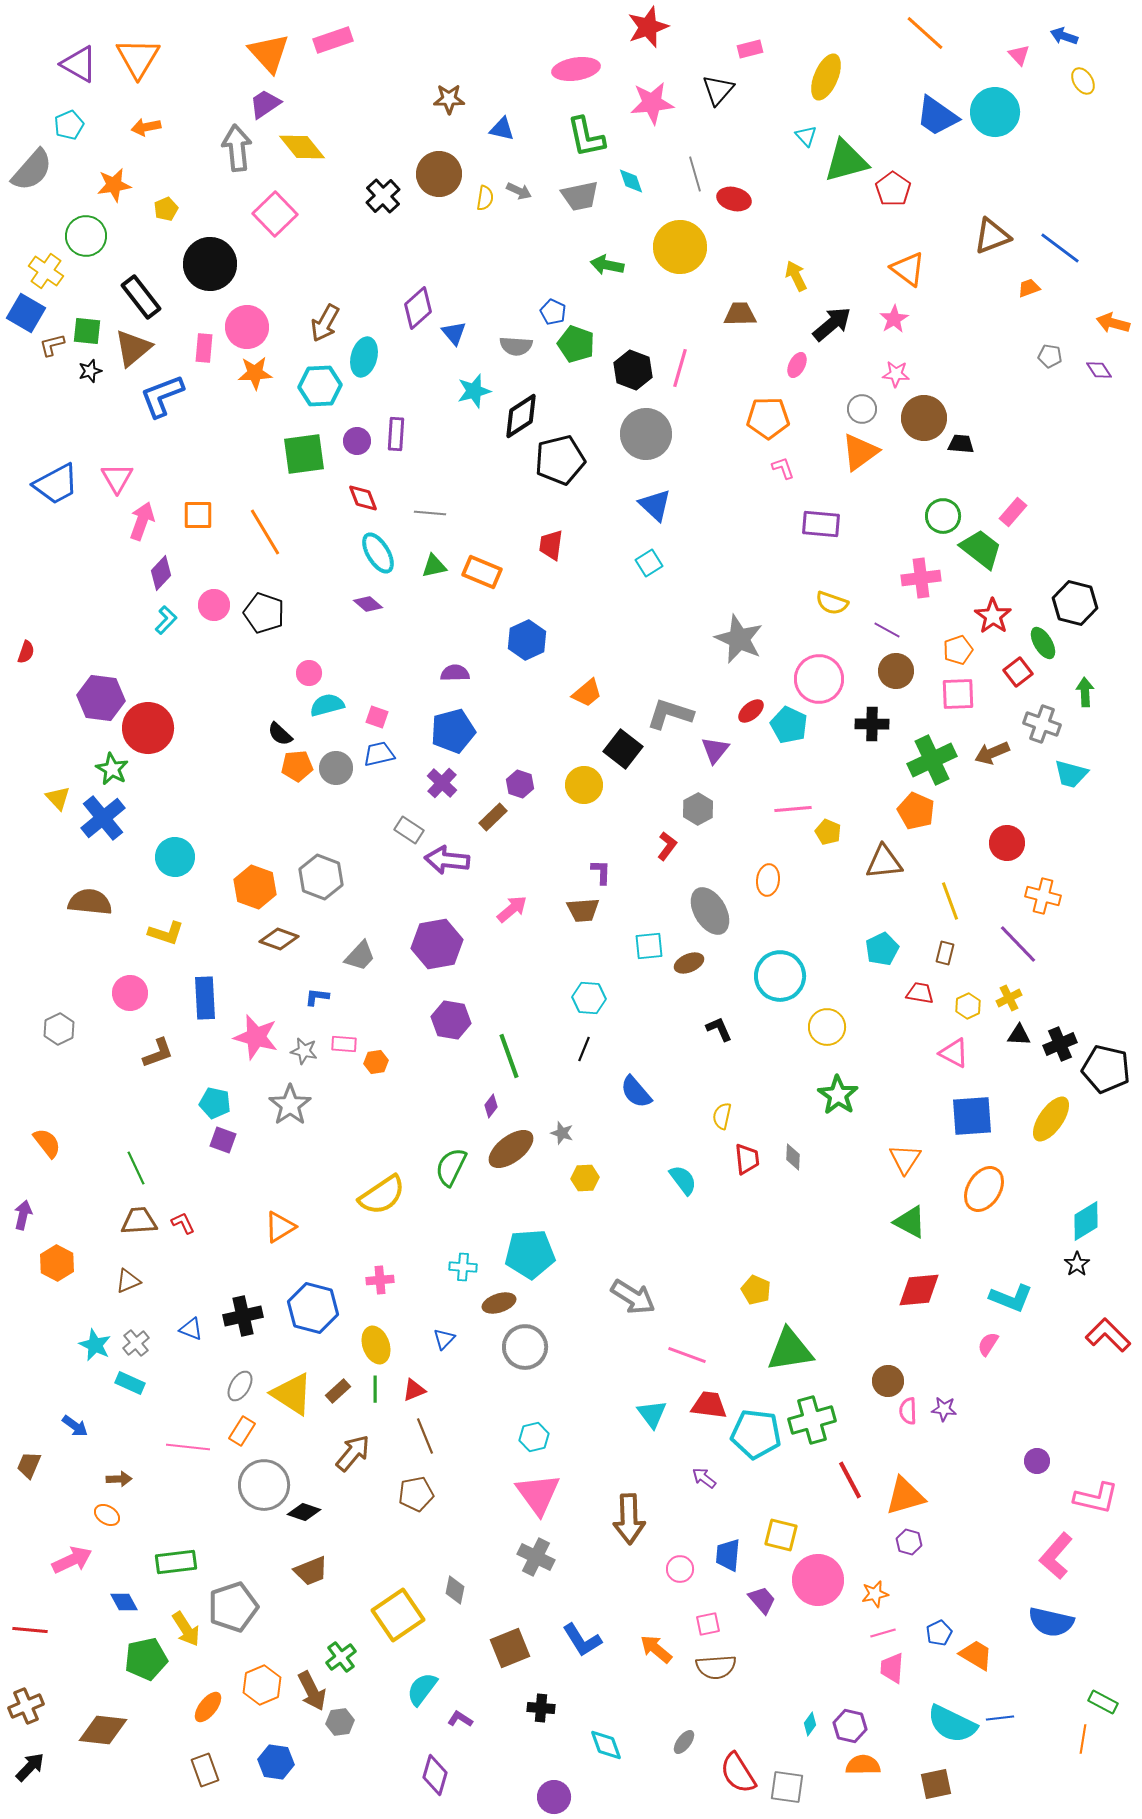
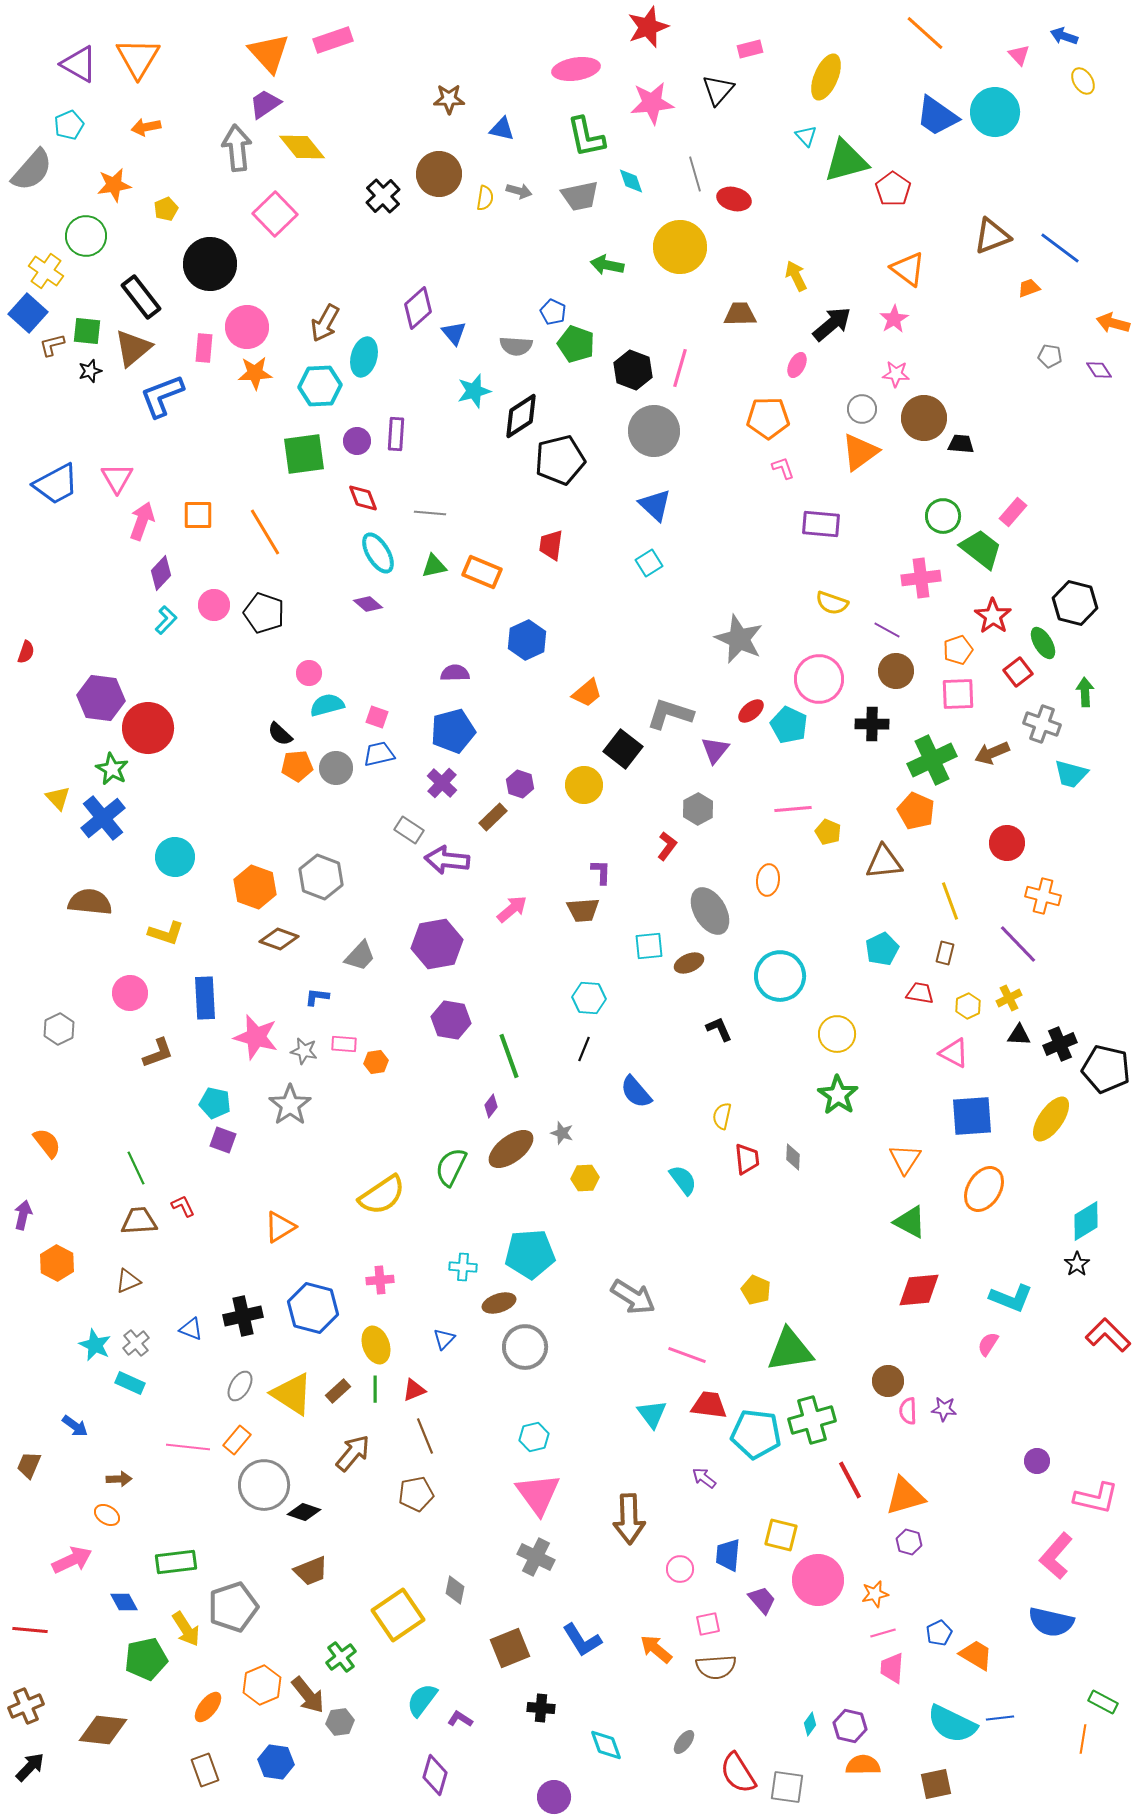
gray arrow at (519, 191): rotated 10 degrees counterclockwise
blue square at (26, 313): moved 2 px right; rotated 12 degrees clockwise
gray circle at (646, 434): moved 8 px right, 3 px up
yellow circle at (827, 1027): moved 10 px right, 7 px down
red L-shape at (183, 1223): moved 17 px up
orange rectangle at (242, 1431): moved 5 px left, 9 px down; rotated 8 degrees clockwise
cyan semicircle at (422, 1689): moved 11 px down
brown arrow at (312, 1691): moved 4 px left, 4 px down; rotated 12 degrees counterclockwise
